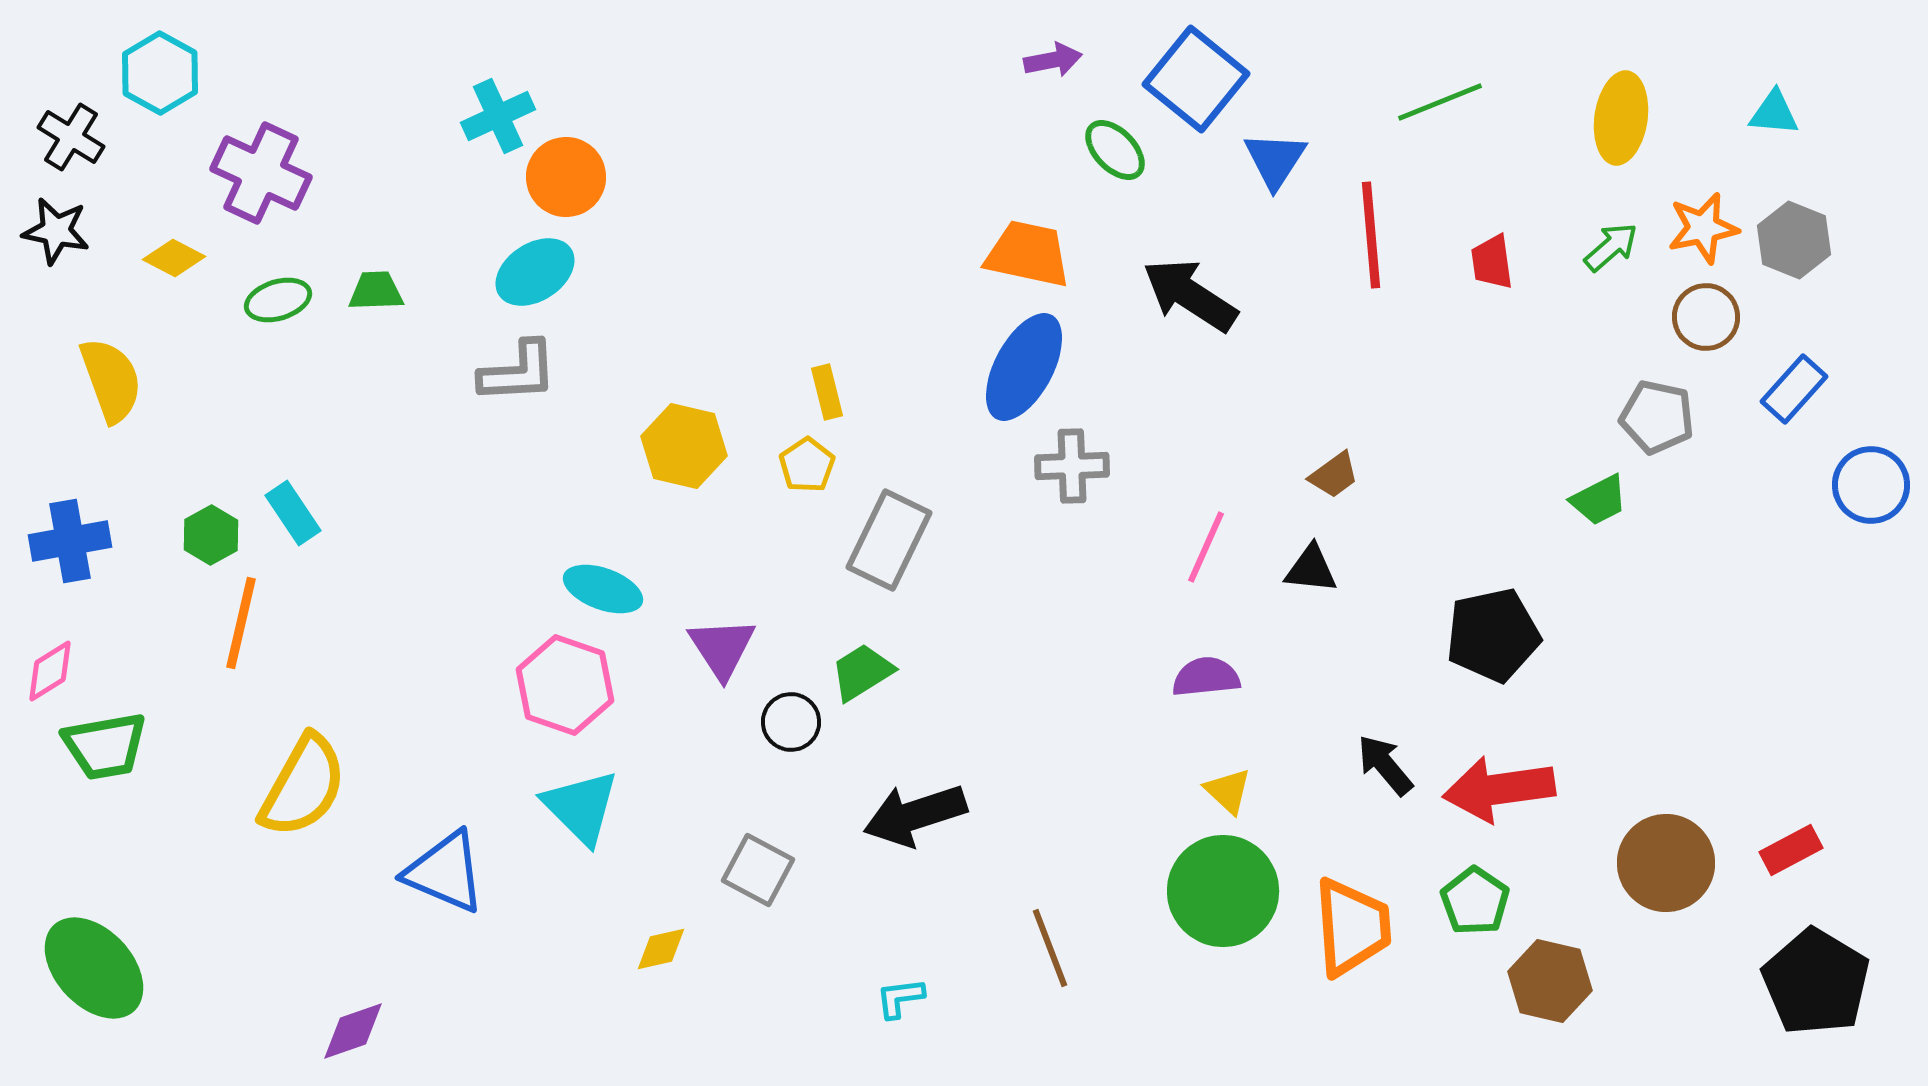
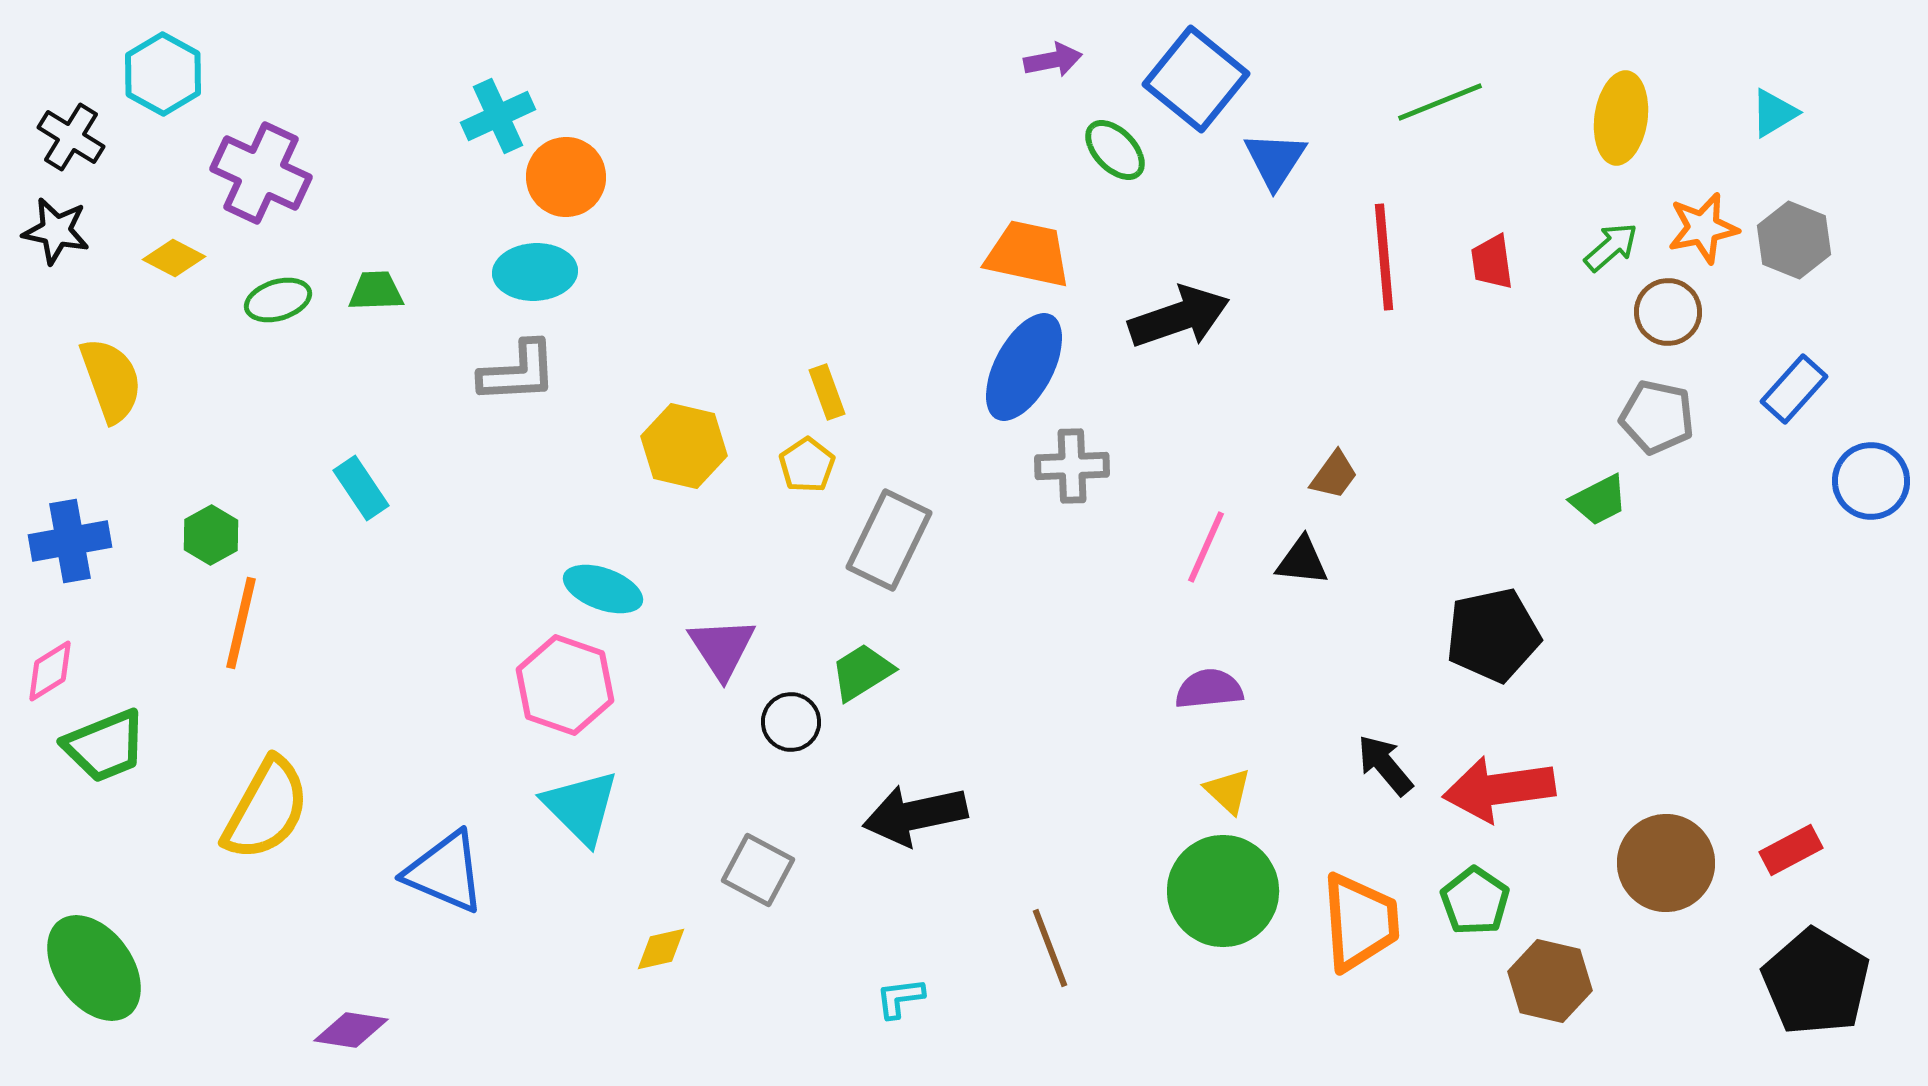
cyan hexagon at (160, 73): moved 3 px right, 1 px down
cyan triangle at (1774, 113): rotated 36 degrees counterclockwise
red line at (1371, 235): moved 13 px right, 22 px down
cyan ellipse at (535, 272): rotated 30 degrees clockwise
black arrow at (1190, 295): moved 11 px left, 22 px down; rotated 128 degrees clockwise
brown circle at (1706, 317): moved 38 px left, 5 px up
yellow rectangle at (827, 392): rotated 6 degrees counterclockwise
brown trapezoid at (1334, 475): rotated 18 degrees counterclockwise
blue circle at (1871, 485): moved 4 px up
cyan rectangle at (293, 513): moved 68 px right, 25 px up
black triangle at (1311, 569): moved 9 px left, 8 px up
purple semicircle at (1206, 677): moved 3 px right, 12 px down
green trapezoid at (105, 746): rotated 12 degrees counterclockwise
yellow semicircle at (303, 786): moved 37 px left, 23 px down
black arrow at (915, 815): rotated 6 degrees clockwise
orange trapezoid at (1352, 927): moved 8 px right, 5 px up
green ellipse at (94, 968): rotated 7 degrees clockwise
purple diamond at (353, 1031): moved 2 px left, 1 px up; rotated 28 degrees clockwise
